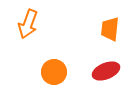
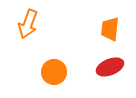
red ellipse: moved 4 px right, 4 px up
